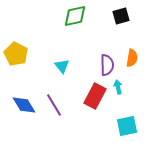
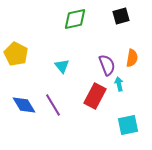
green diamond: moved 3 px down
purple semicircle: rotated 20 degrees counterclockwise
cyan arrow: moved 1 px right, 3 px up
purple line: moved 1 px left
cyan square: moved 1 px right, 1 px up
